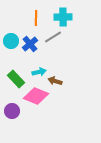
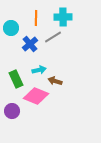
cyan circle: moved 13 px up
cyan arrow: moved 2 px up
green rectangle: rotated 18 degrees clockwise
